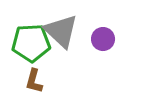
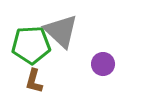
purple circle: moved 25 px down
green pentagon: moved 2 px down
